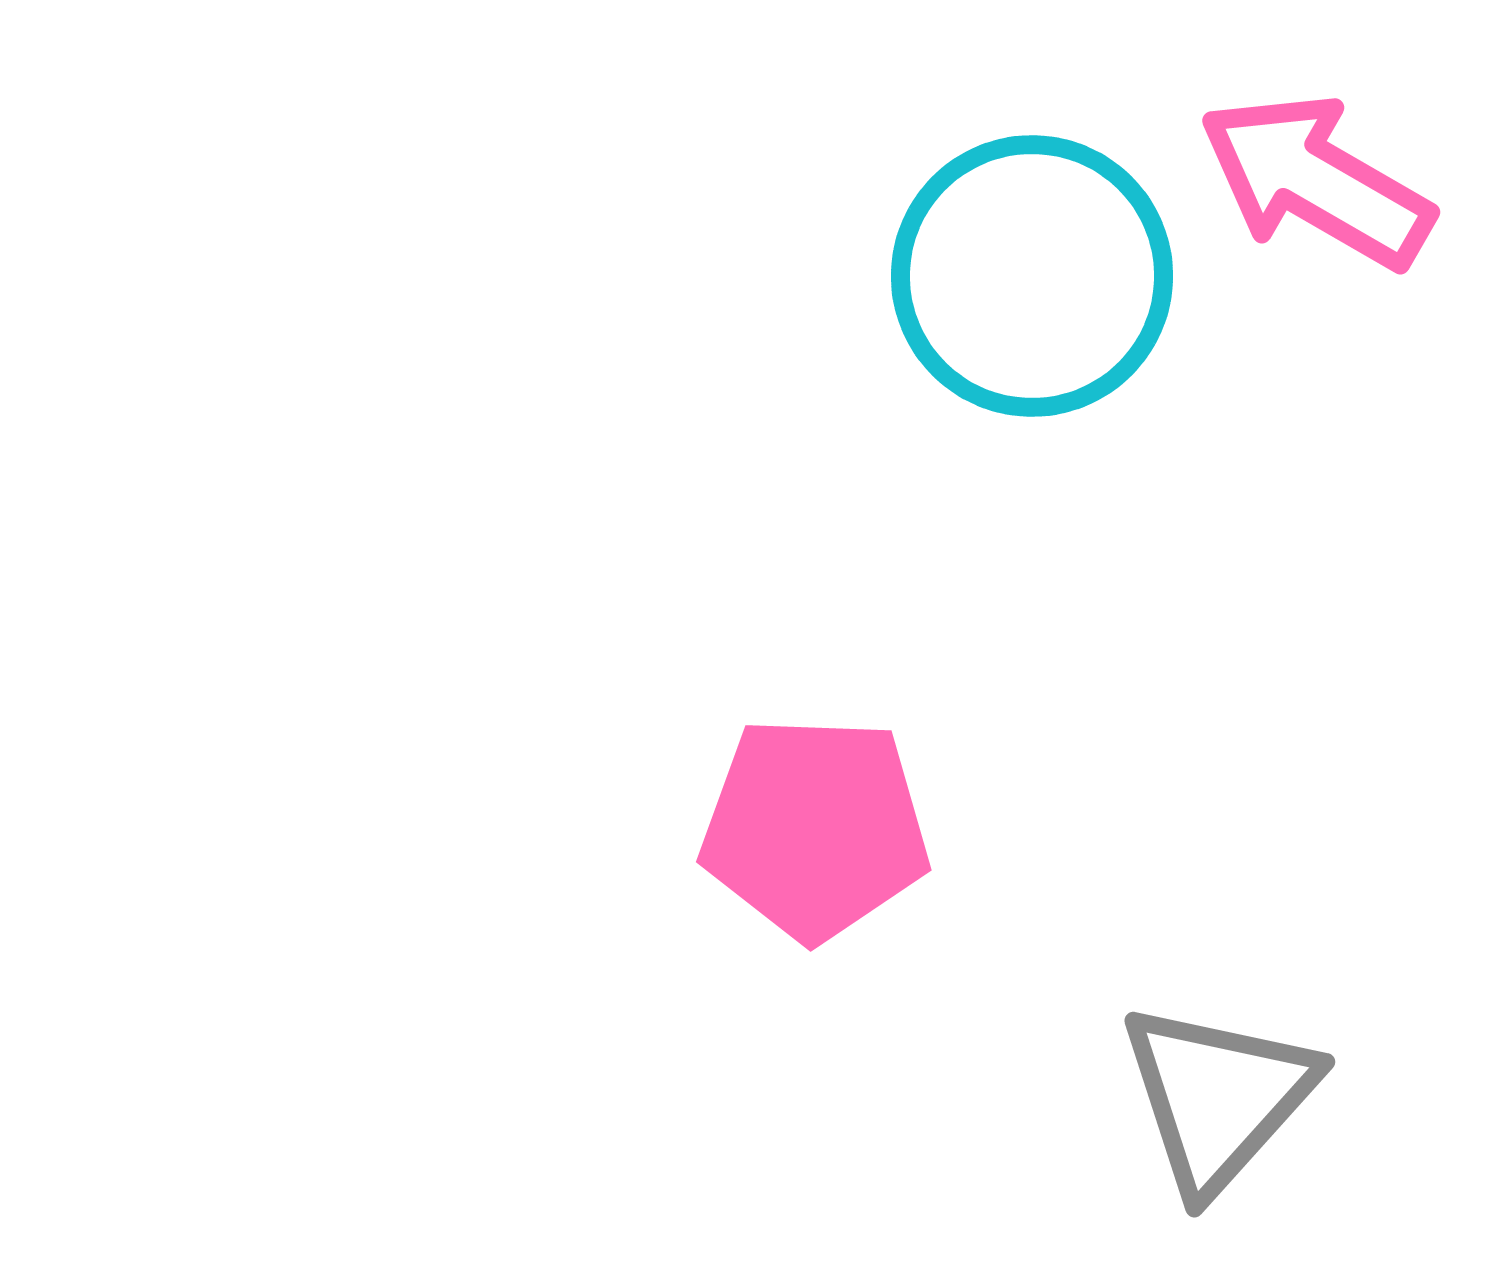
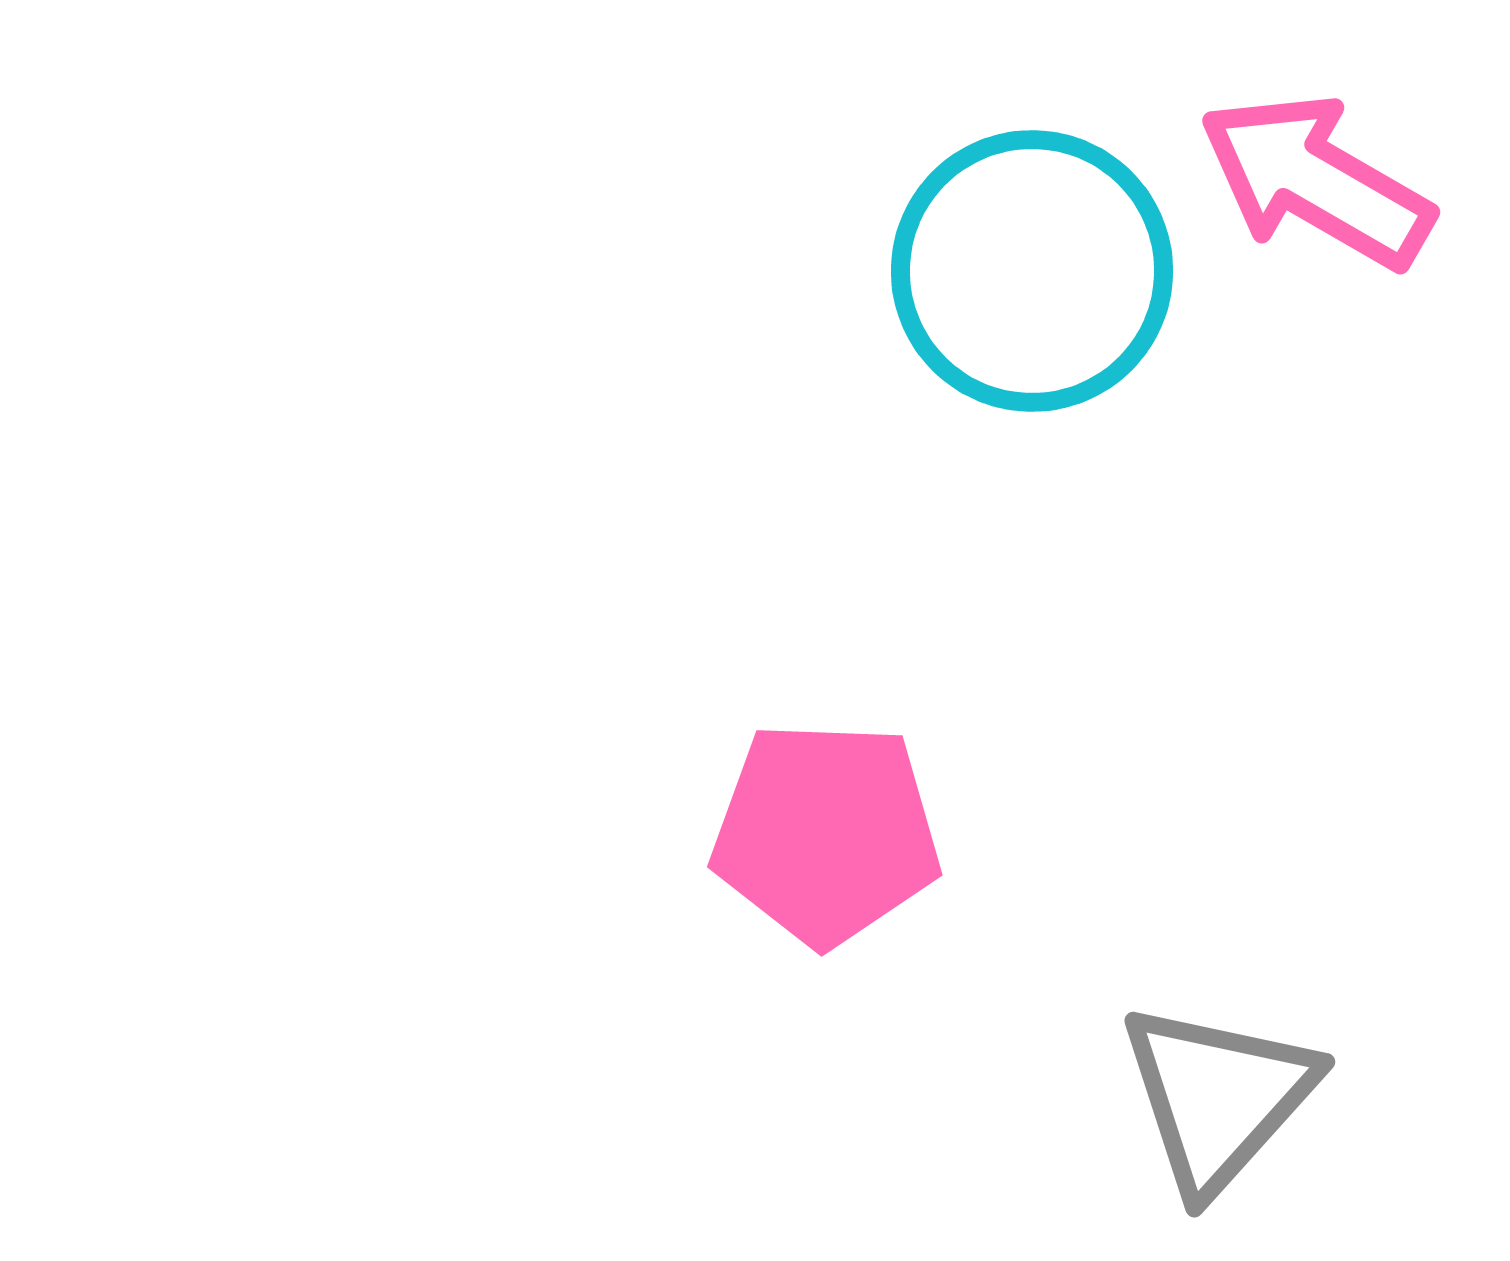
cyan circle: moved 5 px up
pink pentagon: moved 11 px right, 5 px down
